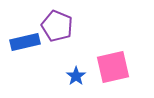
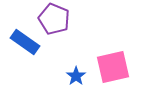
purple pentagon: moved 3 px left, 7 px up
blue rectangle: rotated 48 degrees clockwise
